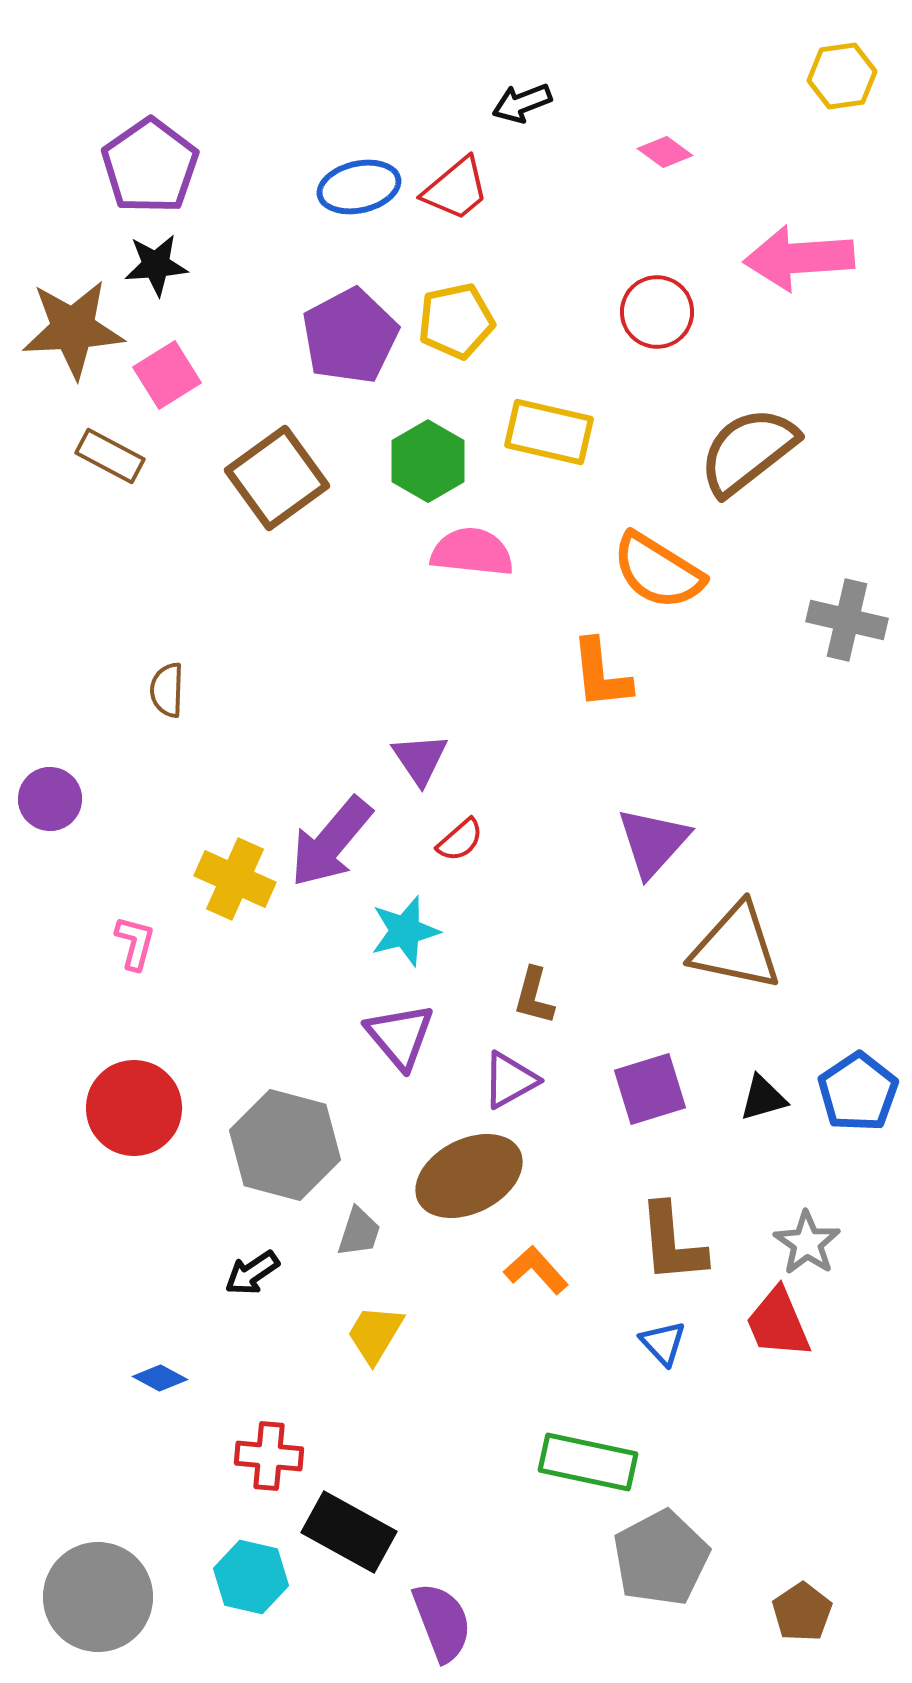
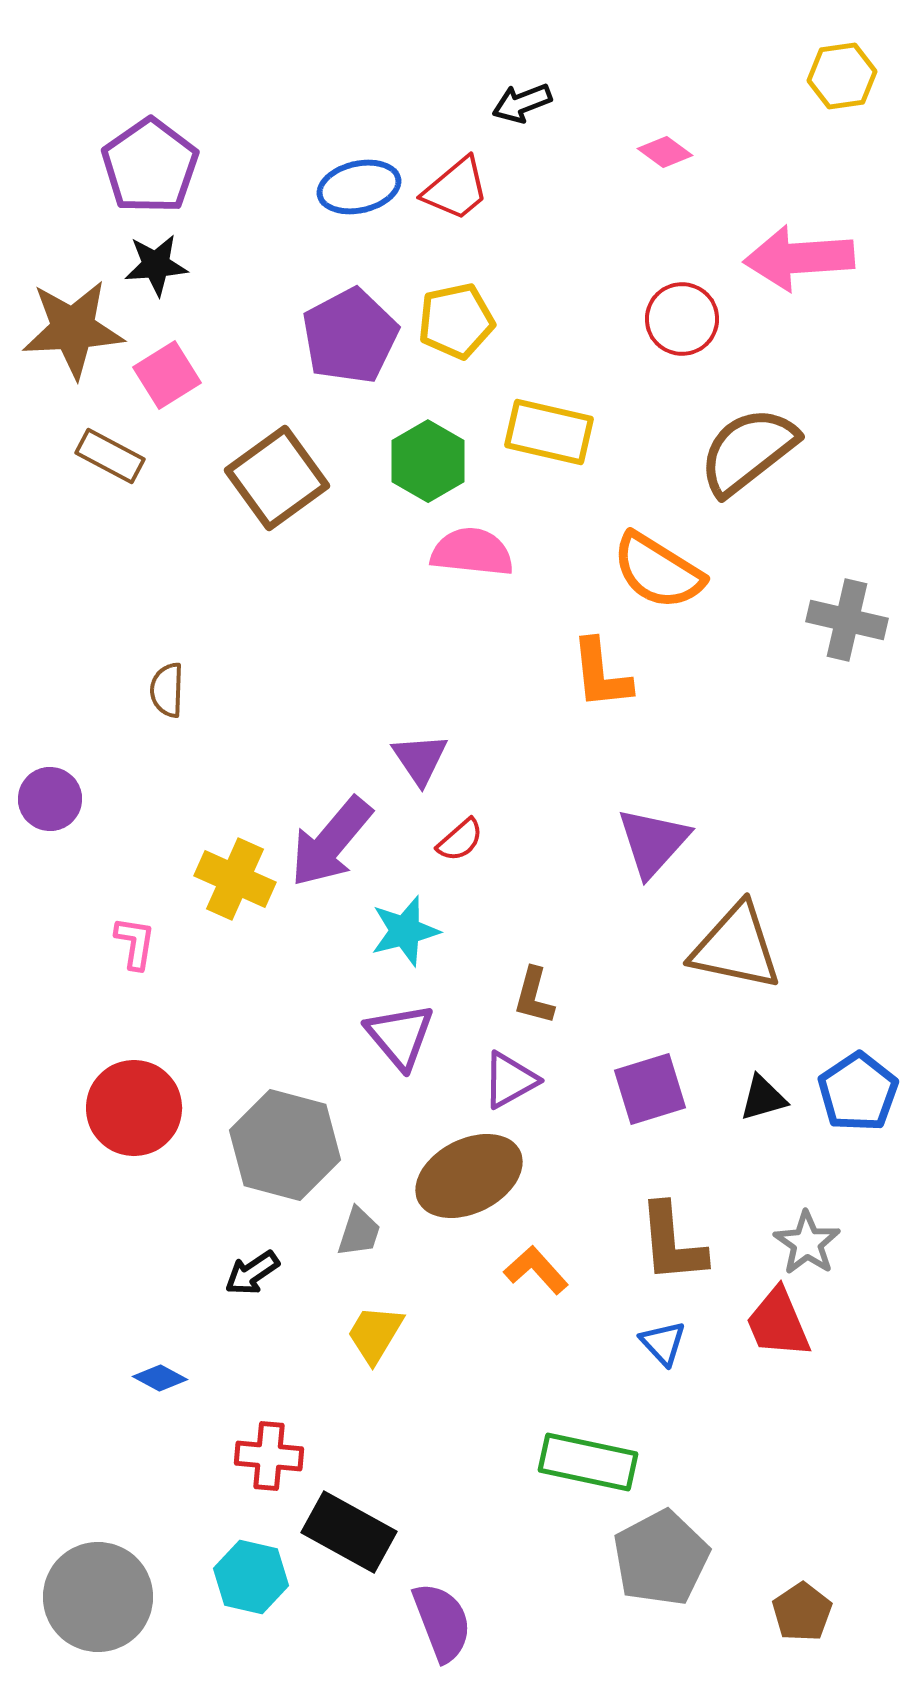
red circle at (657, 312): moved 25 px right, 7 px down
pink L-shape at (135, 943): rotated 6 degrees counterclockwise
